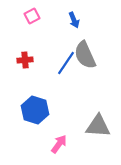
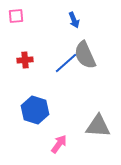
pink square: moved 16 px left; rotated 21 degrees clockwise
blue line: rotated 15 degrees clockwise
